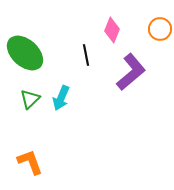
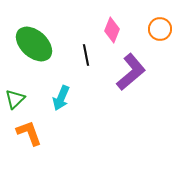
green ellipse: moved 9 px right, 9 px up
green triangle: moved 15 px left
orange L-shape: moved 1 px left, 29 px up
